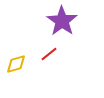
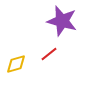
purple star: rotated 20 degrees counterclockwise
